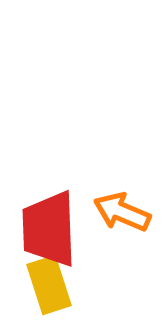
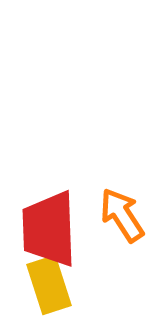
orange arrow: moved 3 px down; rotated 34 degrees clockwise
